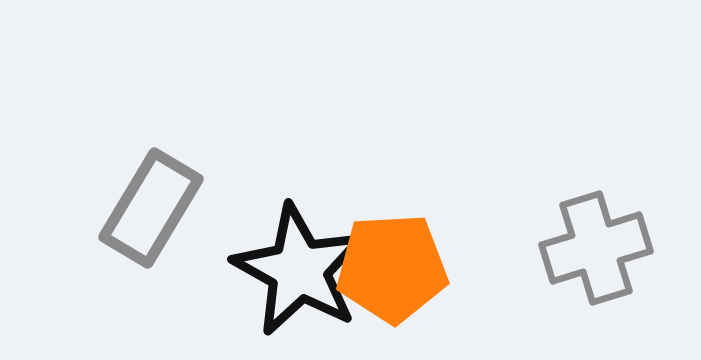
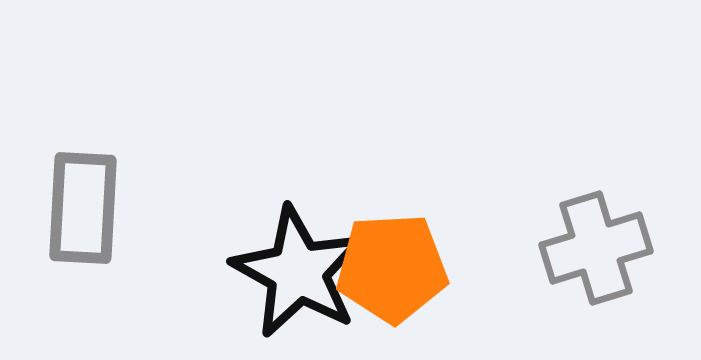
gray rectangle: moved 68 px left; rotated 28 degrees counterclockwise
black star: moved 1 px left, 2 px down
